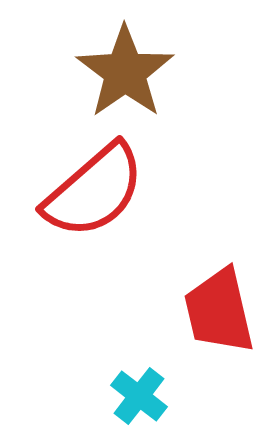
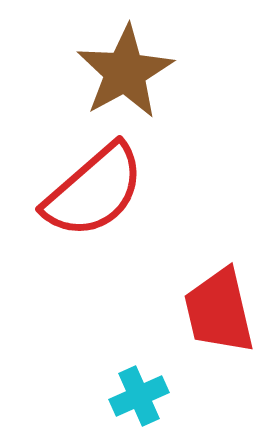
brown star: rotated 6 degrees clockwise
cyan cross: rotated 28 degrees clockwise
